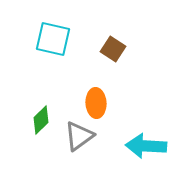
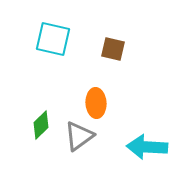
brown square: rotated 20 degrees counterclockwise
green diamond: moved 5 px down
cyan arrow: moved 1 px right, 1 px down
